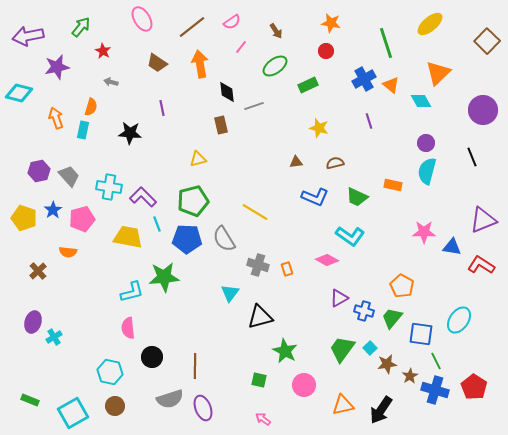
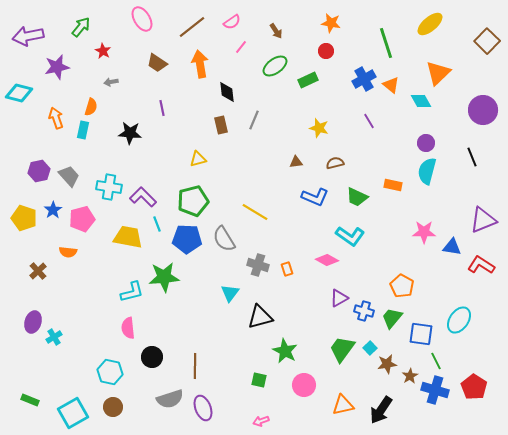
gray arrow at (111, 82): rotated 24 degrees counterclockwise
green rectangle at (308, 85): moved 5 px up
gray line at (254, 106): moved 14 px down; rotated 48 degrees counterclockwise
purple line at (369, 121): rotated 14 degrees counterclockwise
brown circle at (115, 406): moved 2 px left, 1 px down
pink arrow at (263, 419): moved 2 px left, 2 px down; rotated 56 degrees counterclockwise
